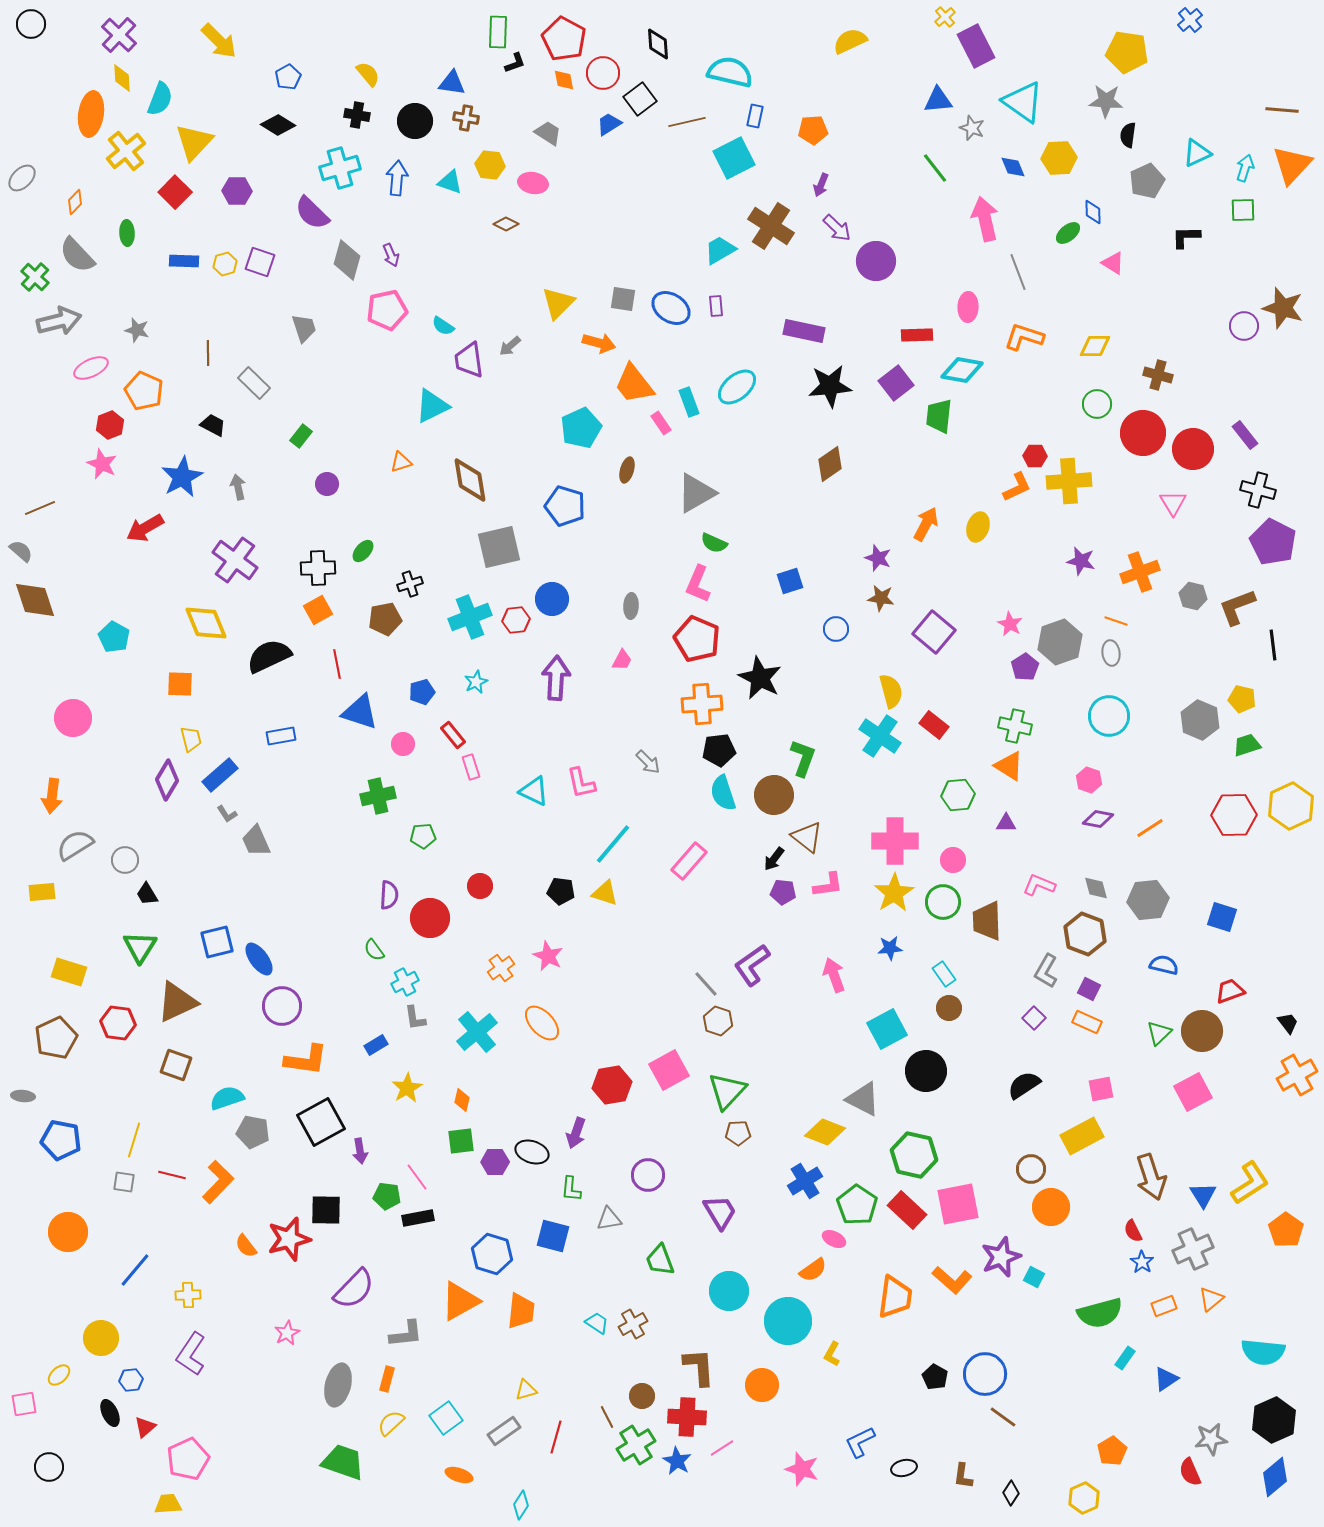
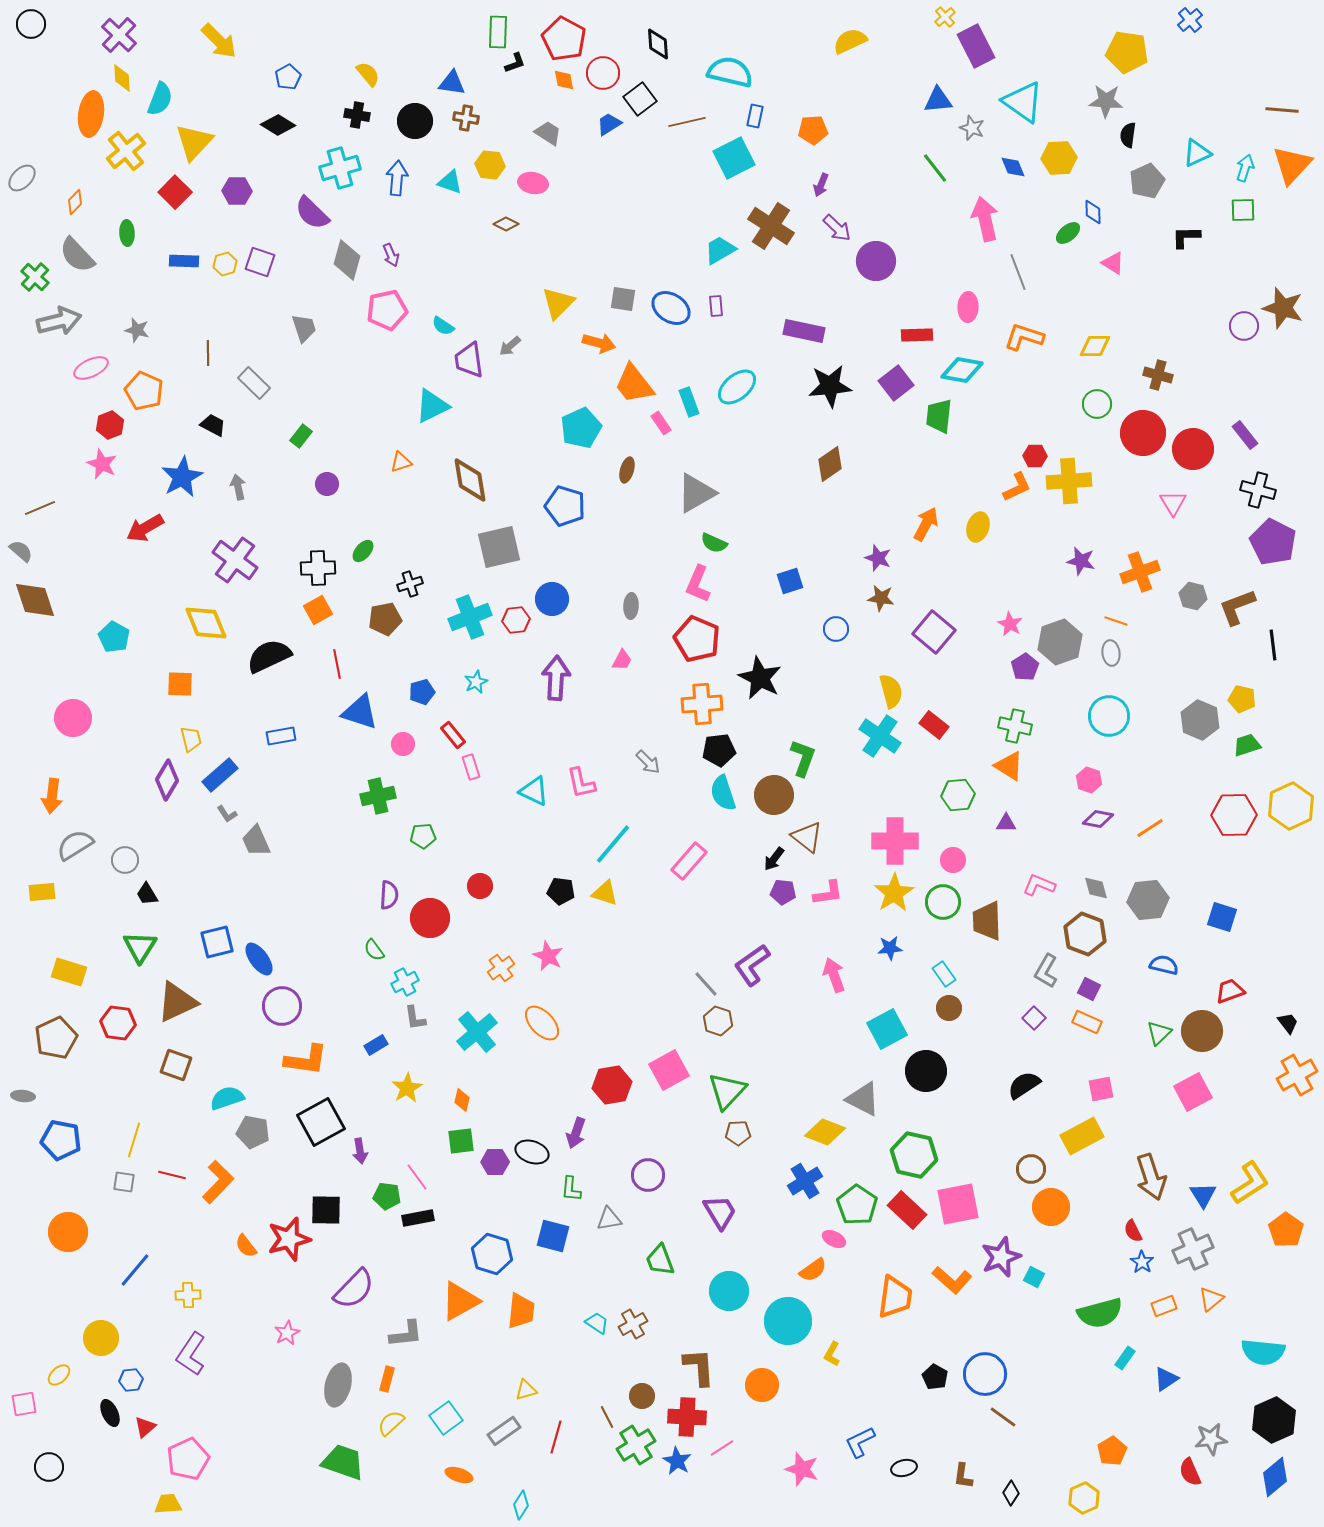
pink L-shape at (828, 885): moved 8 px down
